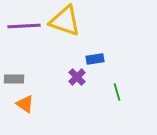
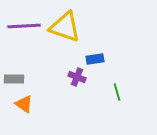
yellow triangle: moved 6 px down
purple cross: rotated 24 degrees counterclockwise
orange triangle: moved 1 px left
